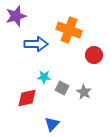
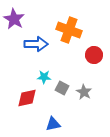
purple star: moved 2 px left, 3 px down; rotated 25 degrees counterclockwise
blue triangle: moved 1 px right; rotated 35 degrees clockwise
